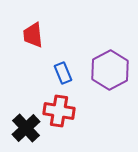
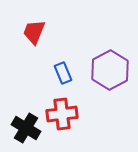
red trapezoid: moved 1 px right, 3 px up; rotated 28 degrees clockwise
red cross: moved 3 px right, 3 px down; rotated 16 degrees counterclockwise
black cross: rotated 16 degrees counterclockwise
